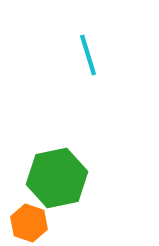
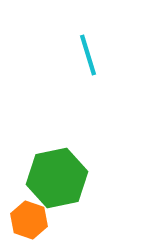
orange hexagon: moved 3 px up
